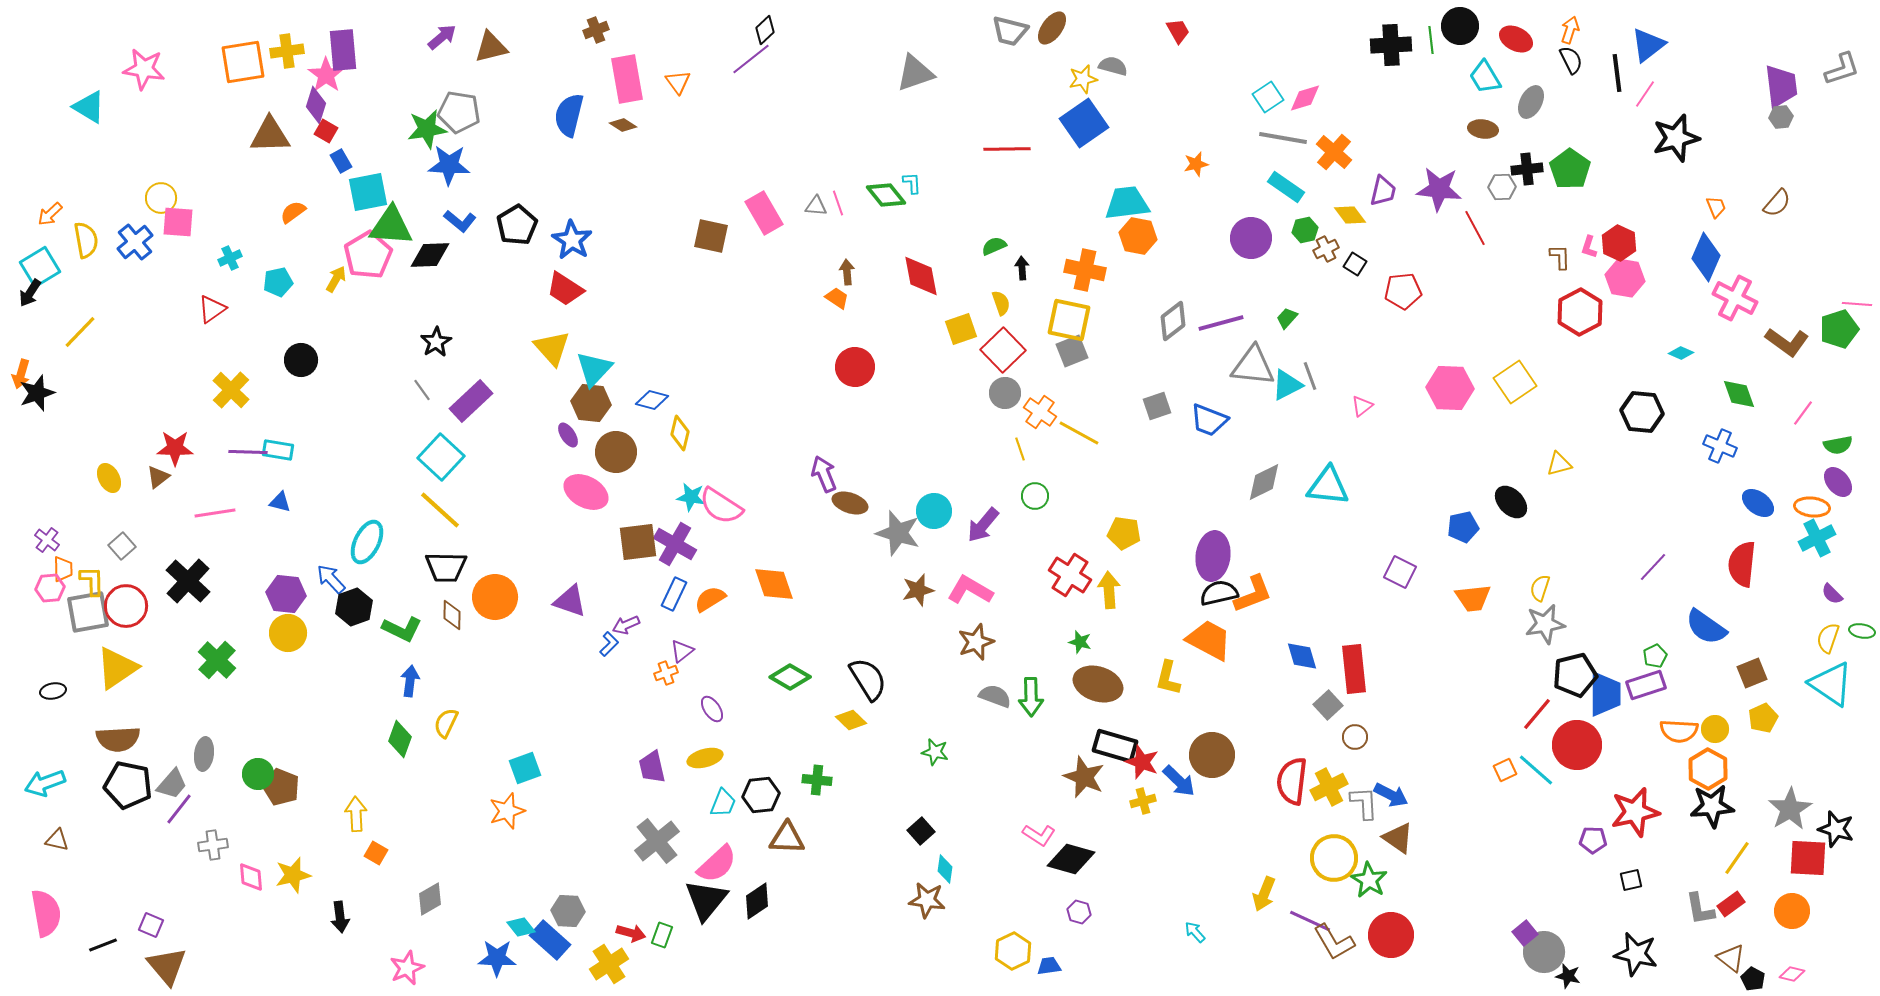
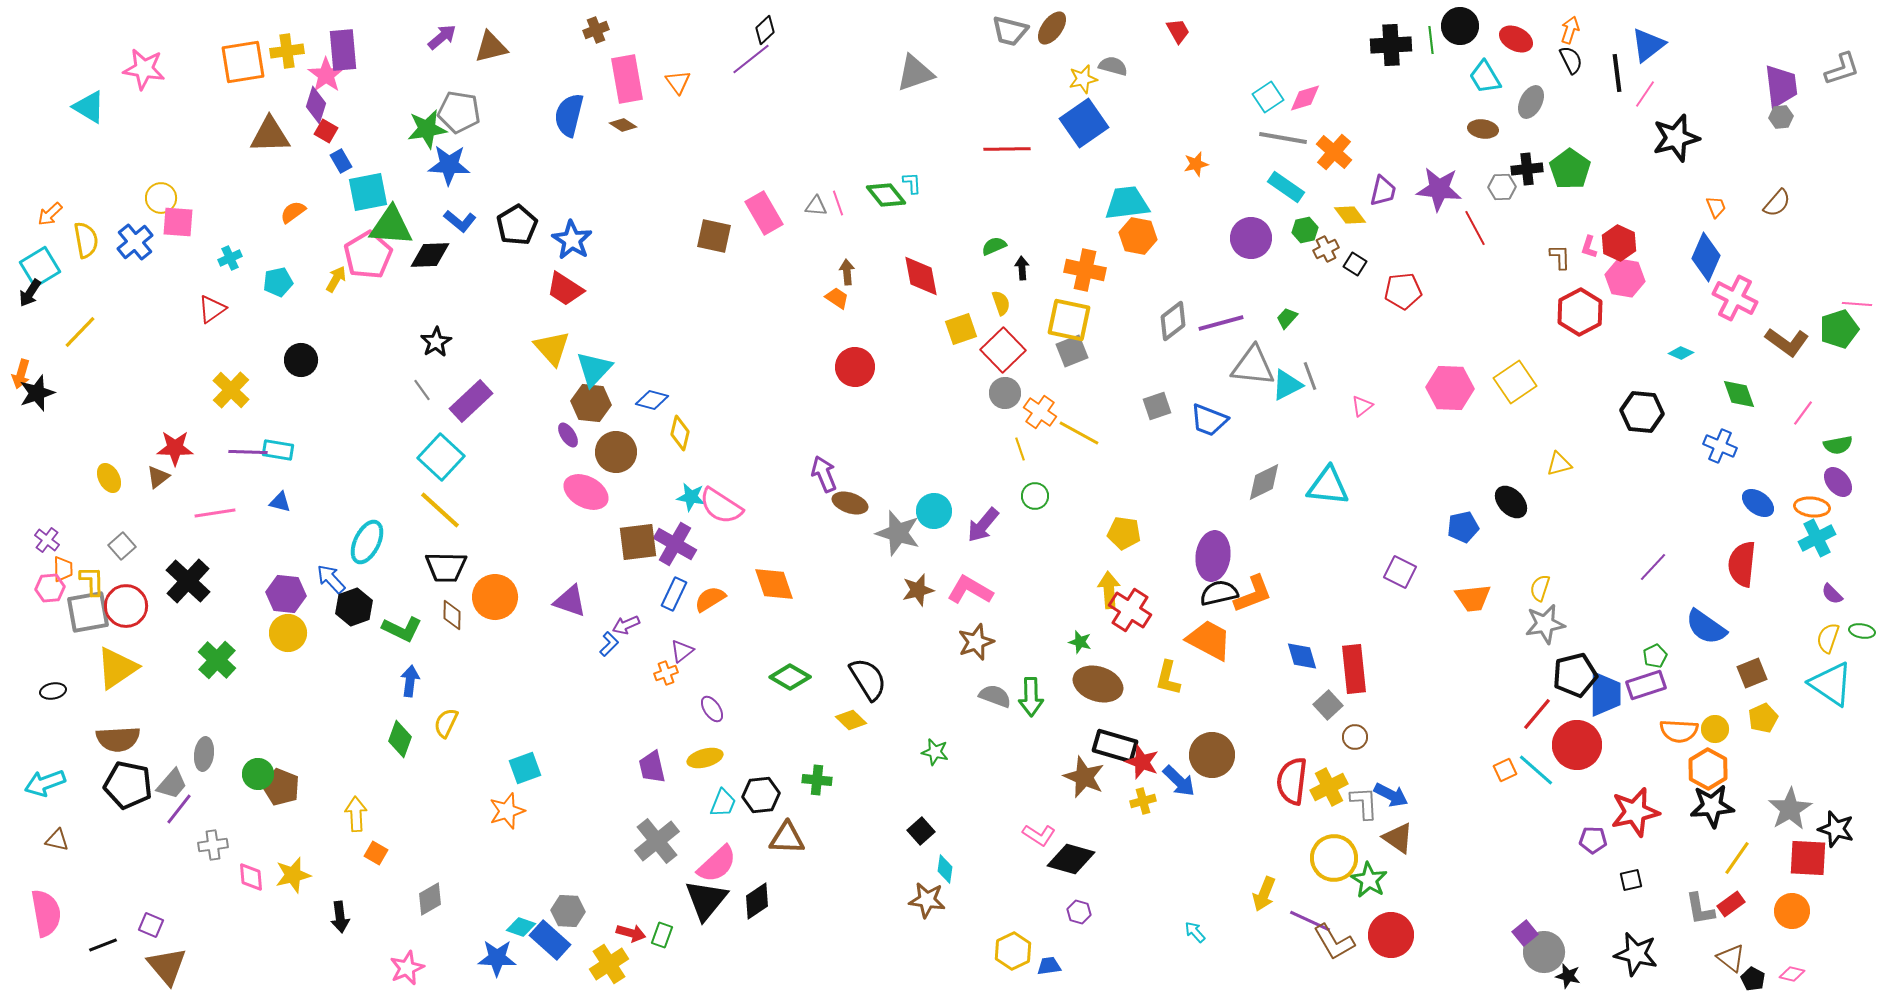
brown square at (711, 236): moved 3 px right
red cross at (1070, 575): moved 60 px right, 35 px down
cyan diamond at (521, 927): rotated 32 degrees counterclockwise
